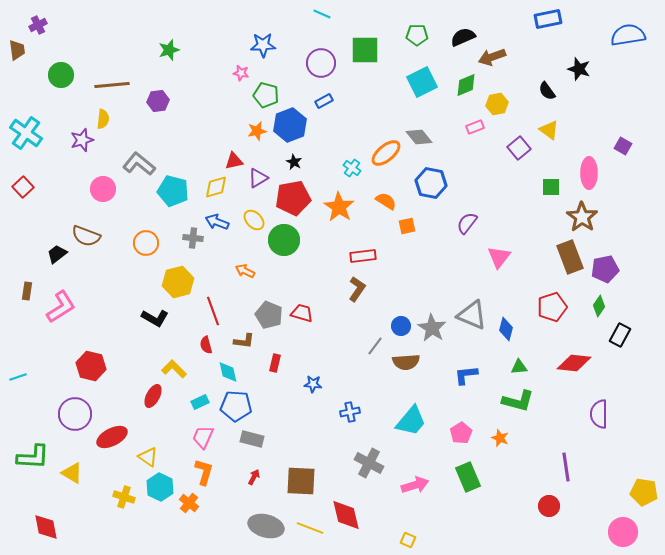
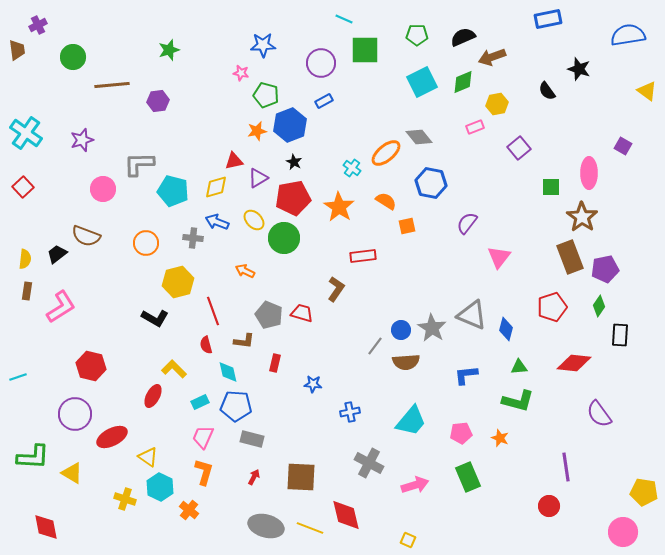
cyan line at (322, 14): moved 22 px right, 5 px down
green circle at (61, 75): moved 12 px right, 18 px up
green diamond at (466, 85): moved 3 px left, 3 px up
yellow semicircle at (103, 119): moved 78 px left, 140 px down
yellow triangle at (549, 130): moved 98 px right, 39 px up
gray L-shape at (139, 164): rotated 40 degrees counterclockwise
green circle at (284, 240): moved 2 px up
brown L-shape at (357, 289): moved 21 px left
blue circle at (401, 326): moved 4 px down
black rectangle at (620, 335): rotated 25 degrees counterclockwise
purple semicircle at (599, 414): rotated 36 degrees counterclockwise
pink pentagon at (461, 433): rotated 25 degrees clockwise
brown square at (301, 481): moved 4 px up
yellow cross at (124, 497): moved 1 px right, 2 px down
orange cross at (189, 503): moved 7 px down
